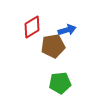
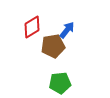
blue arrow: rotated 36 degrees counterclockwise
